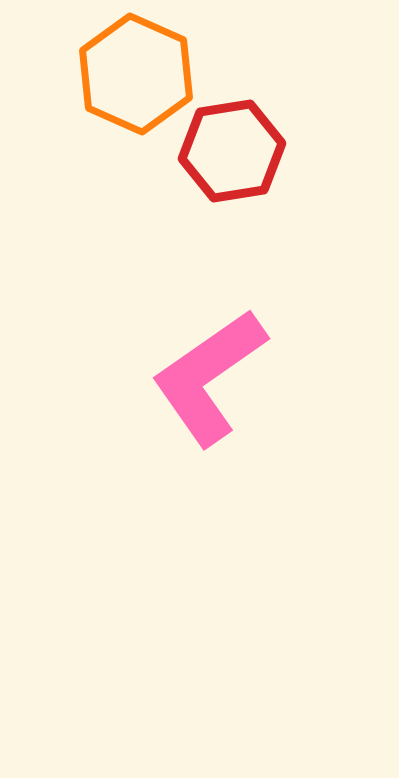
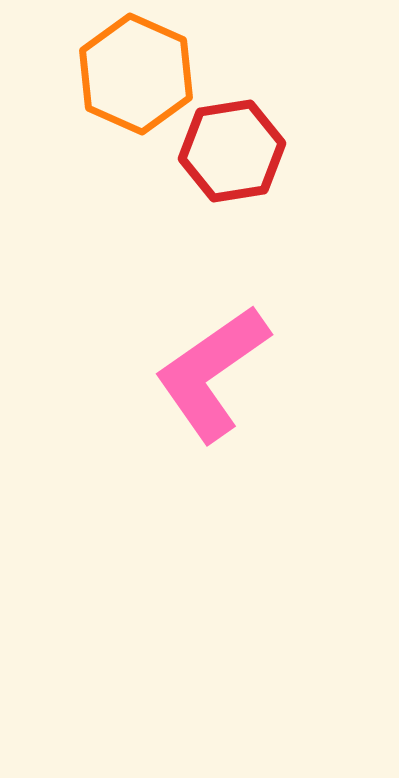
pink L-shape: moved 3 px right, 4 px up
